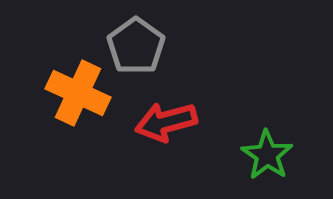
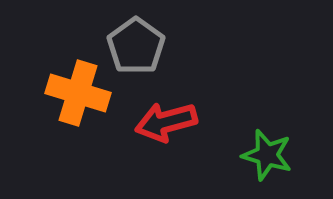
orange cross: rotated 8 degrees counterclockwise
green star: rotated 18 degrees counterclockwise
